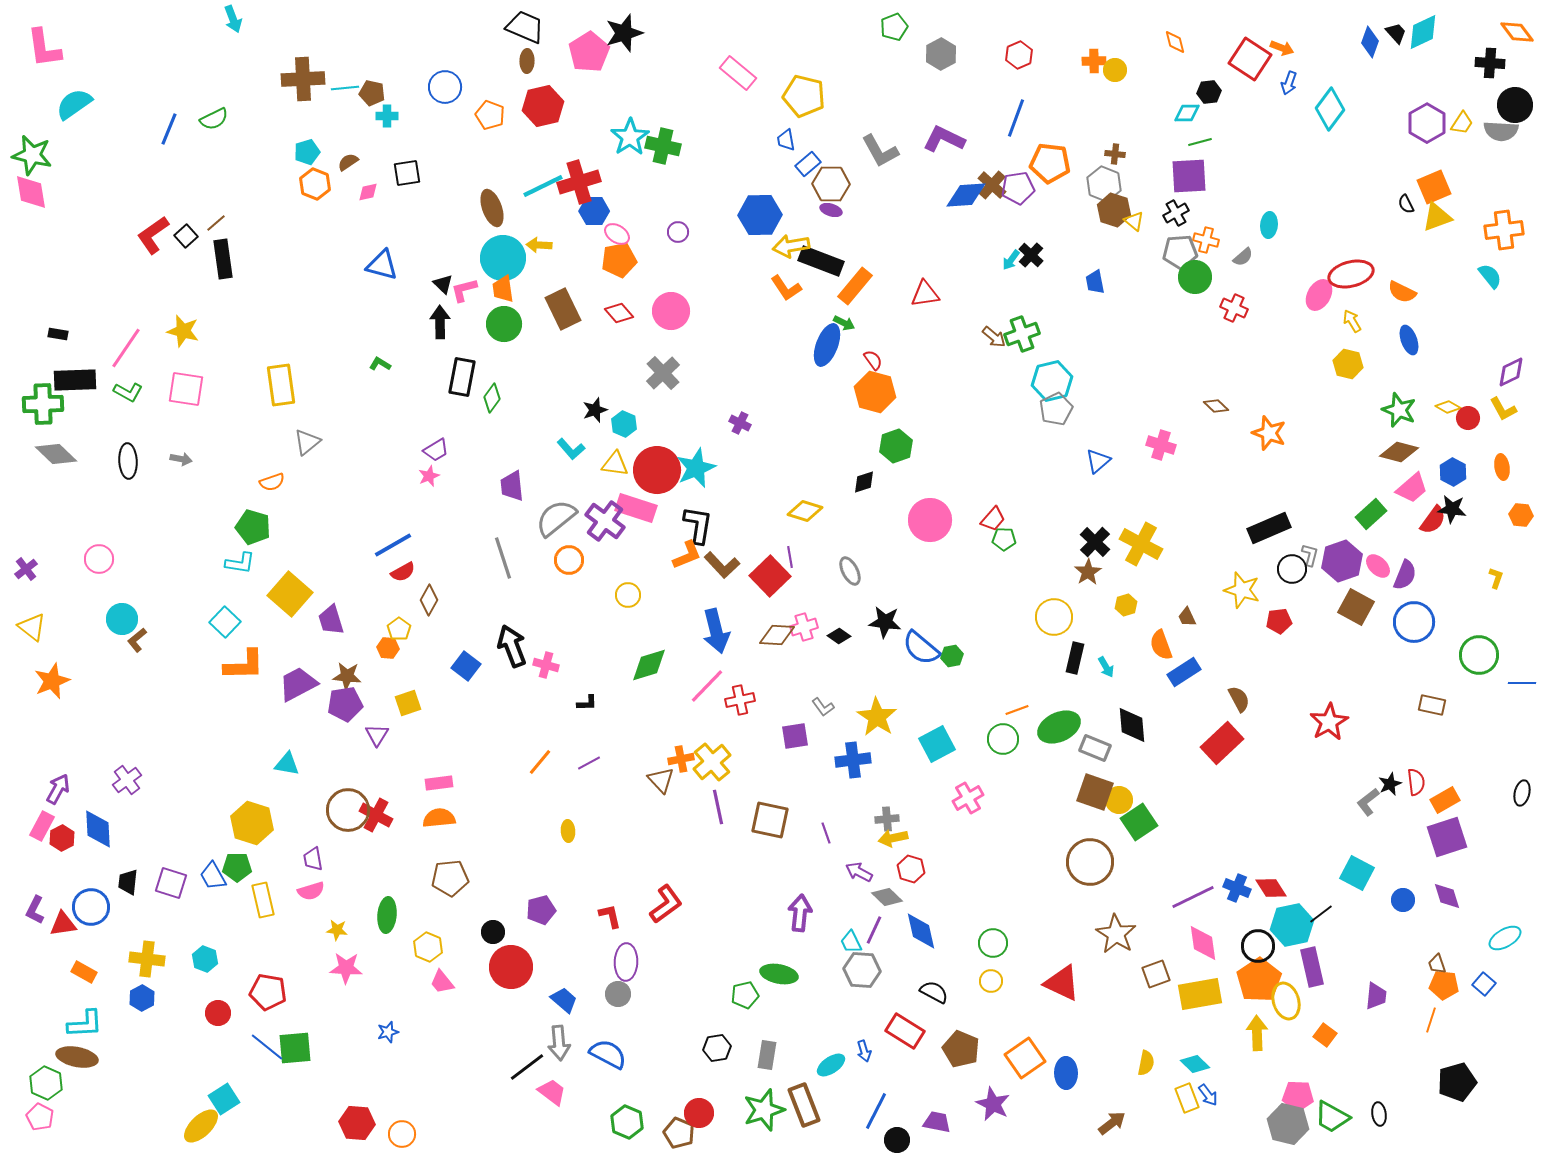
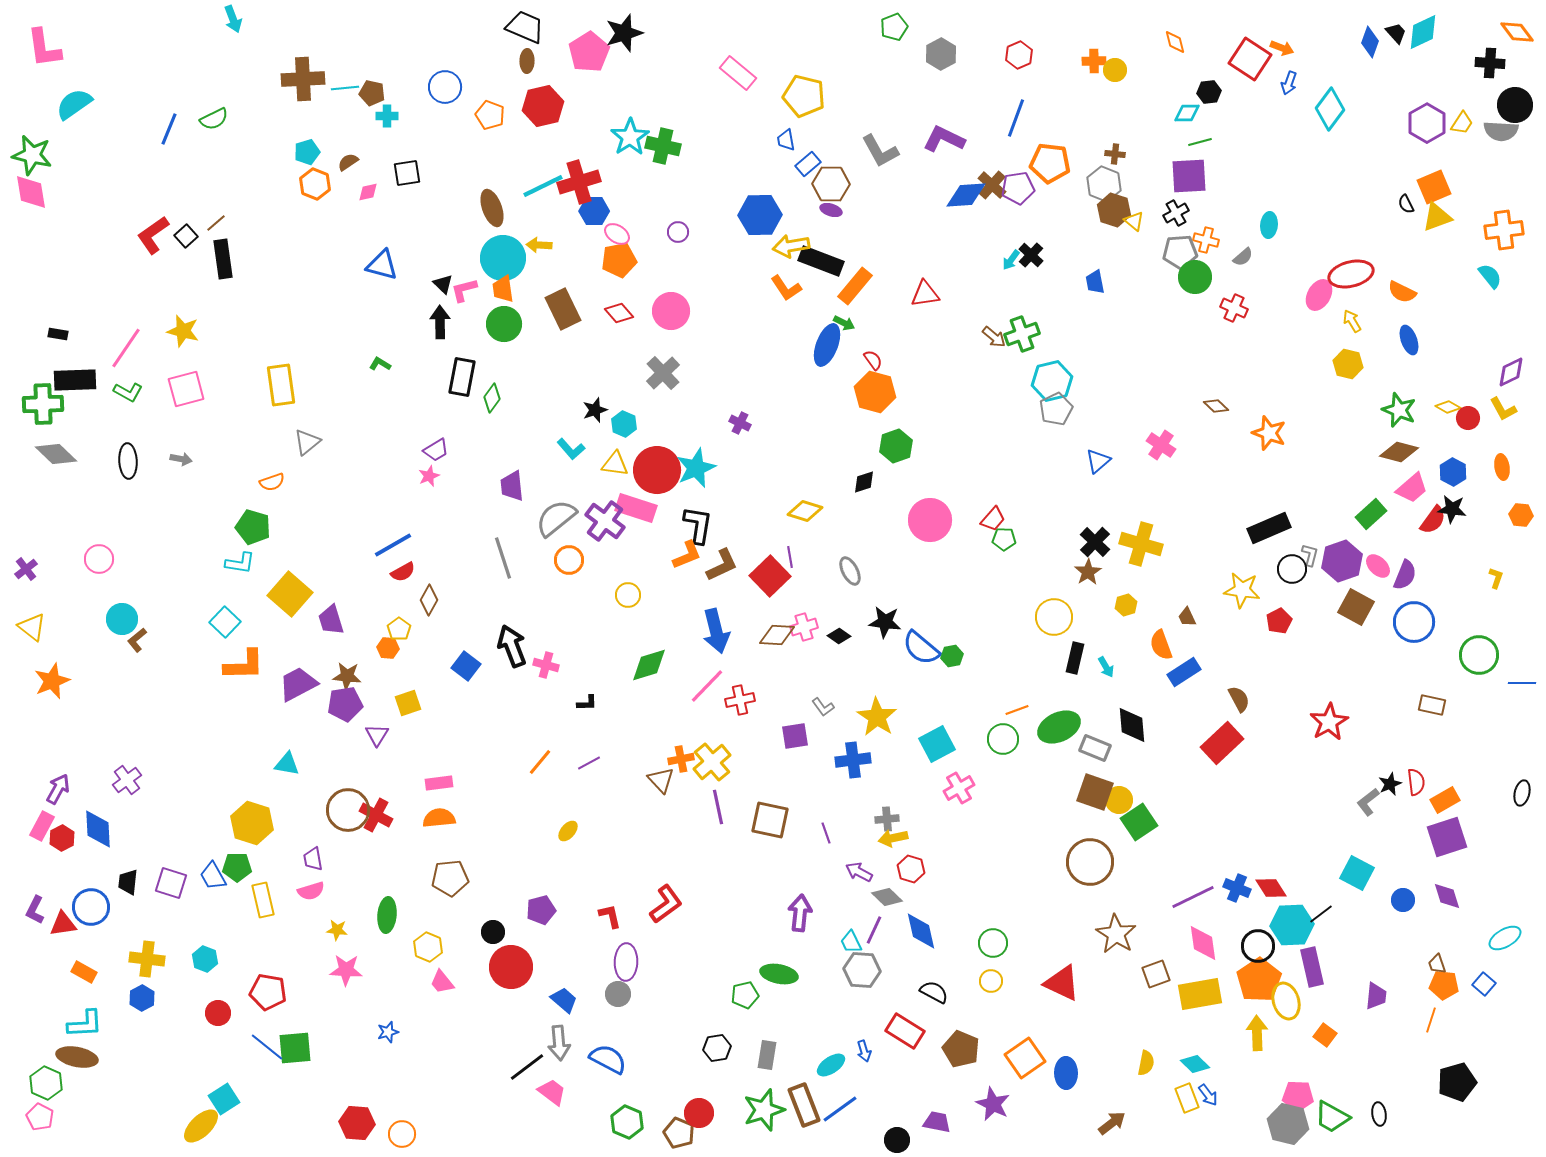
pink square at (186, 389): rotated 24 degrees counterclockwise
pink cross at (1161, 445): rotated 16 degrees clockwise
yellow cross at (1141, 544): rotated 12 degrees counterclockwise
brown L-shape at (722, 565): rotated 72 degrees counterclockwise
yellow star at (1242, 590): rotated 9 degrees counterclockwise
red pentagon at (1279, 621): rotated 20 degrees counterclockwise
pink cross at (968, 798): moved 9 px left, 10 px up
yellow ellipse at (568, 831): rotated 45 degrees clockwise
cyan hexagon at (1292, 925): rotated 9 degrees clockwise
pink star at (346, 968): moved 2 px down
blue semicircle at (608, 1054): moved 5 px down
blue line at (876, 1111): moved 36 px left, 2 px up; rotated 27 degrees clockwise
